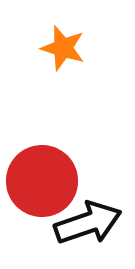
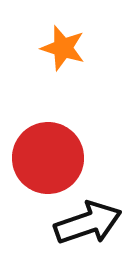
red circle: moved 6 px right, 23 px up
